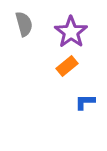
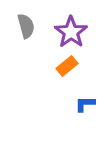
gray semicircle: moved 2 px right, 2 px down
blue L-shape: moved 2 px down
